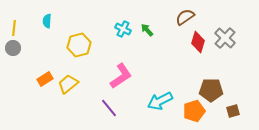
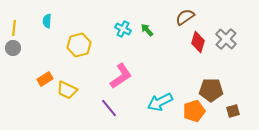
gray cross: moved 1 px right, 1 px down
yellow trapezoid: moved 1 px left, 6 px down; rotated 115 degrees counterclockwise
cyan arrow: moved 1 px down
